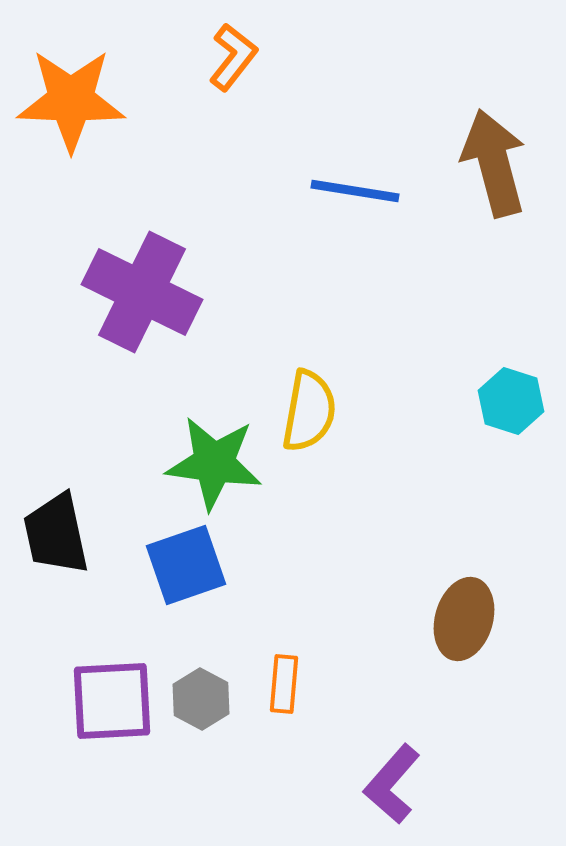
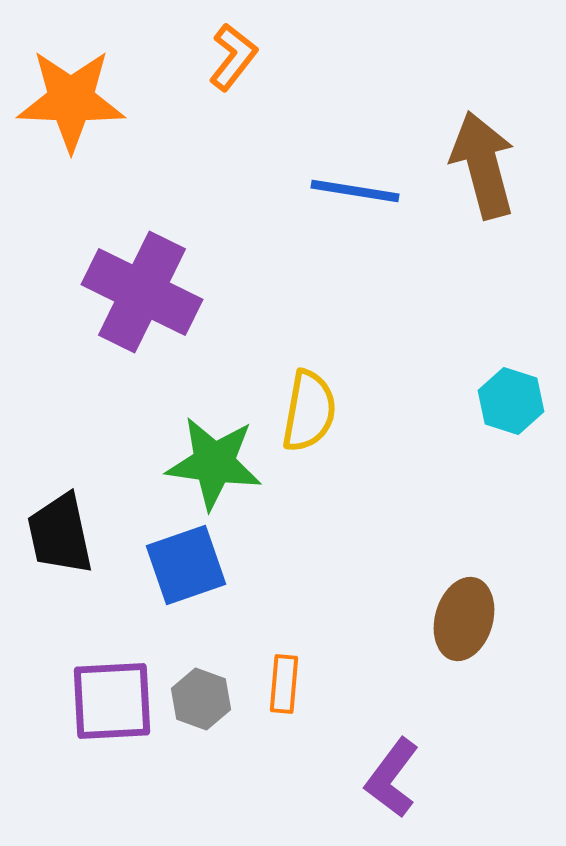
brown arrow: moved 11 px left, 2 px down
black trapezoid: moved 4 px right
gray hexagon: rotated 8 degrees counterclockwise
purple L-shape: moved 6 px up; rotated 4 degrees counterclockwise
